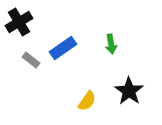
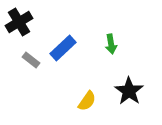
blue rectangle: rotated 8 degrees counterclockwise
